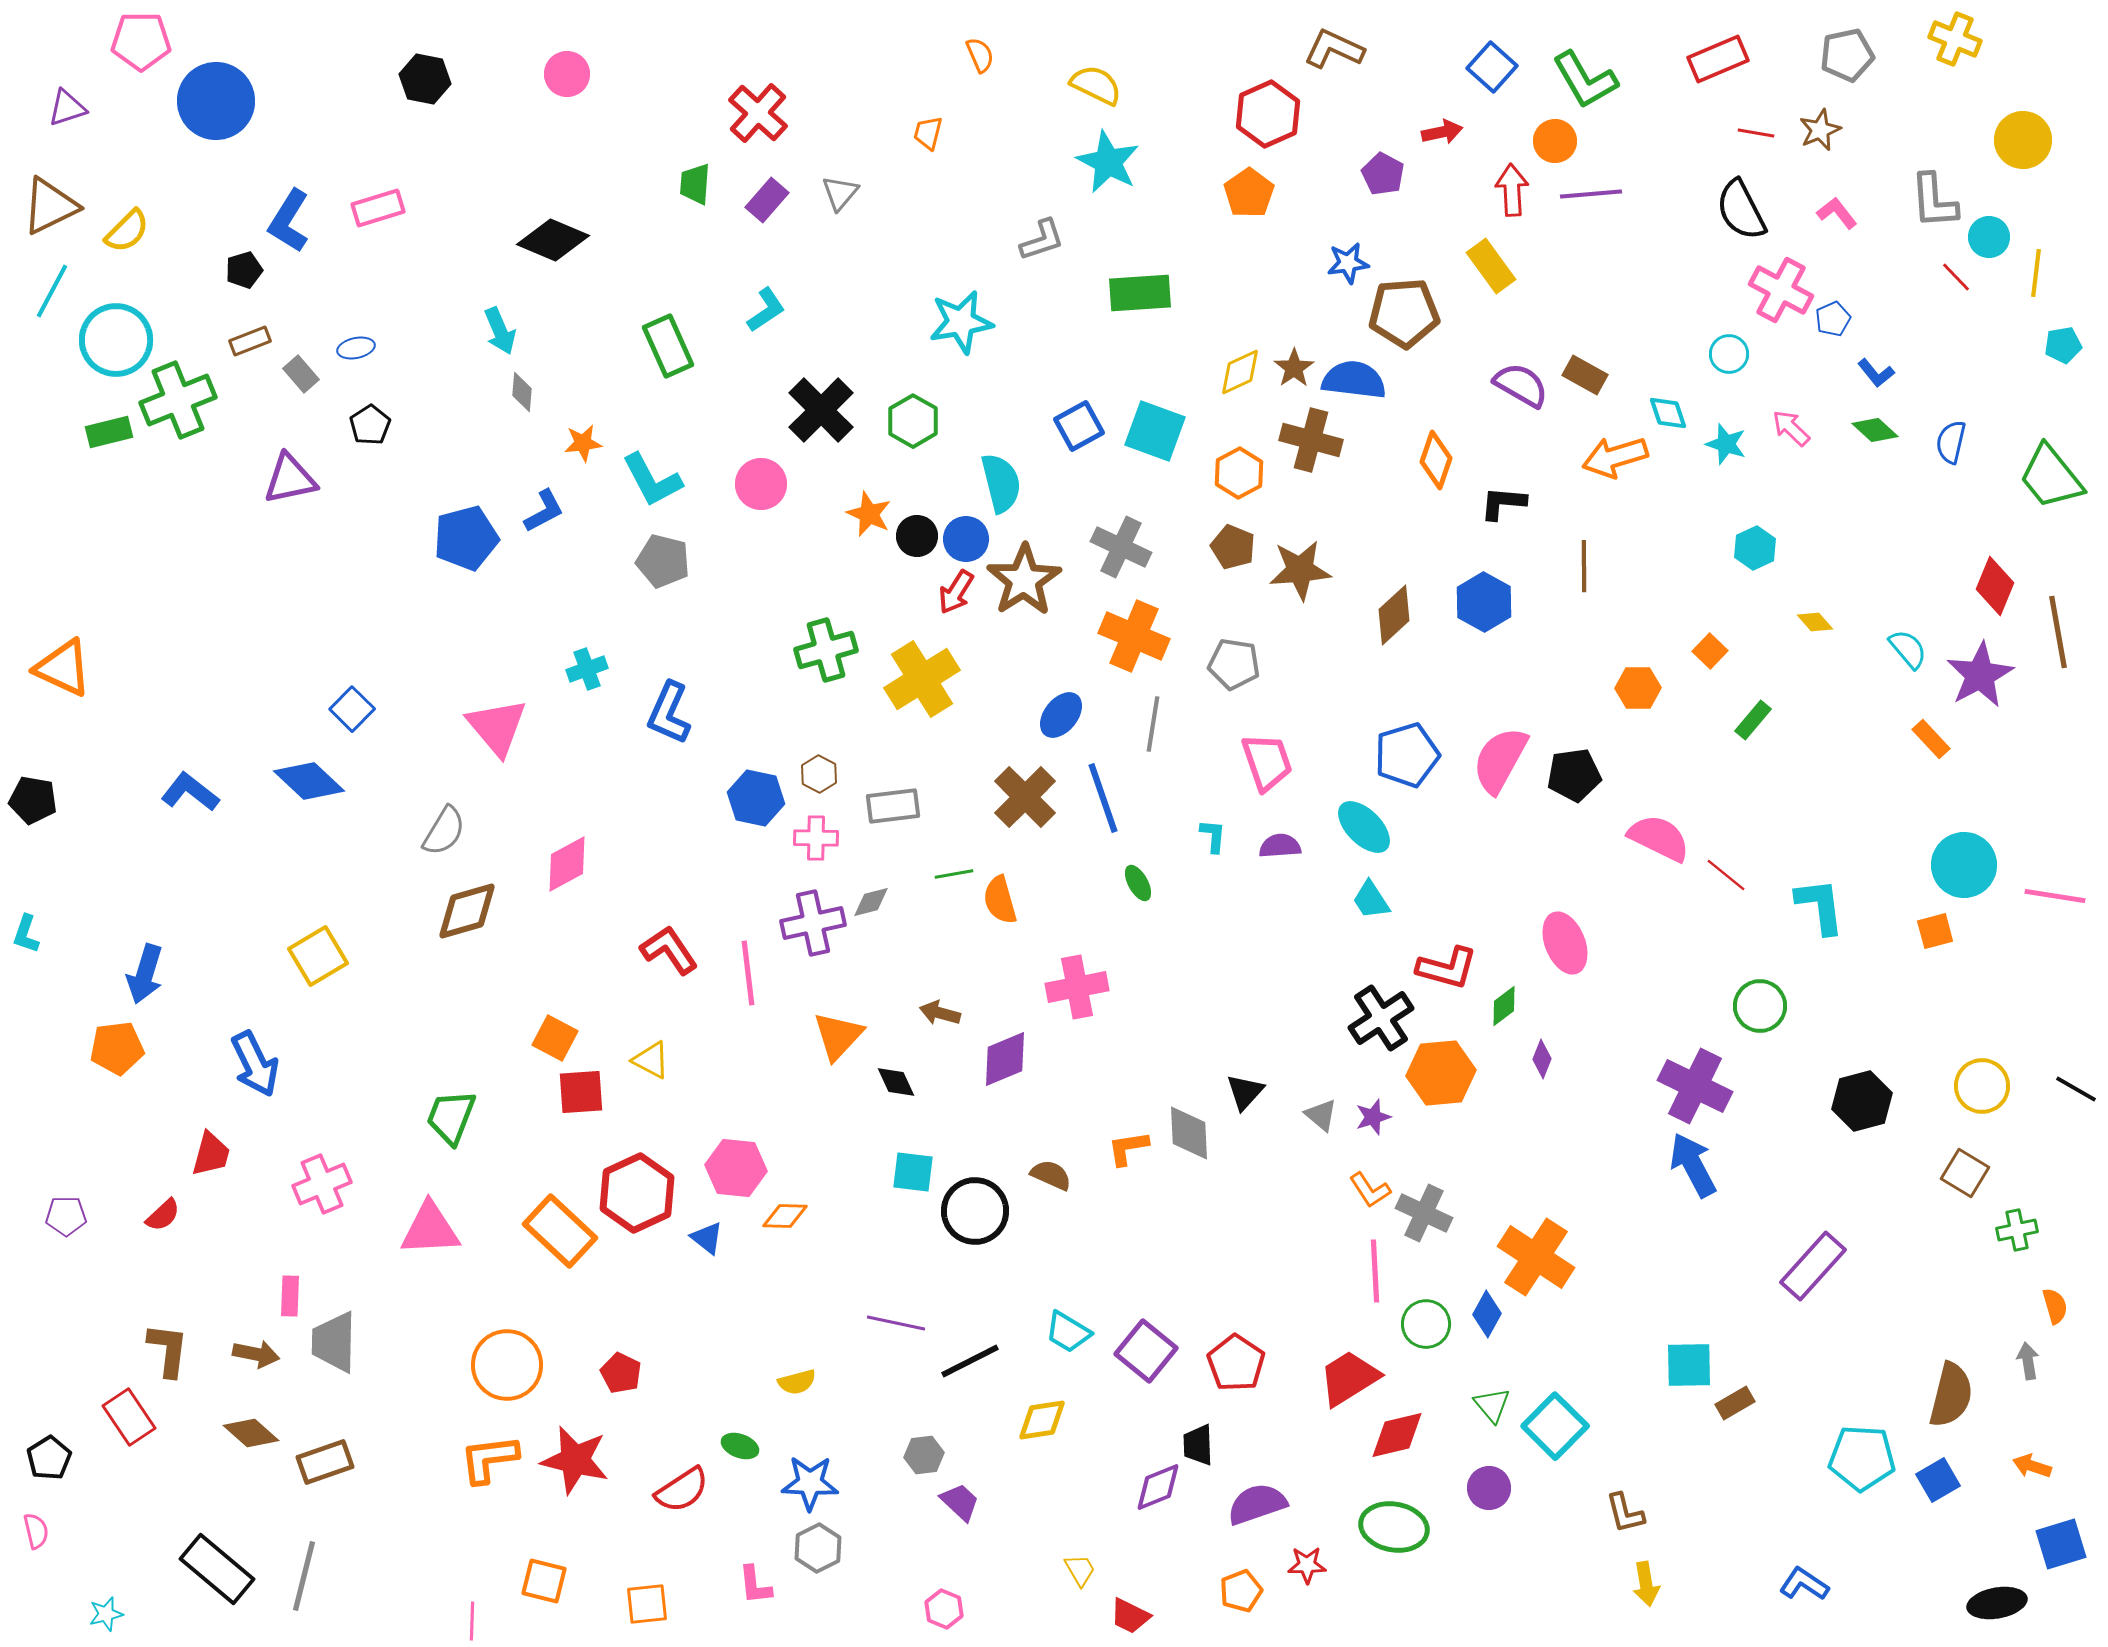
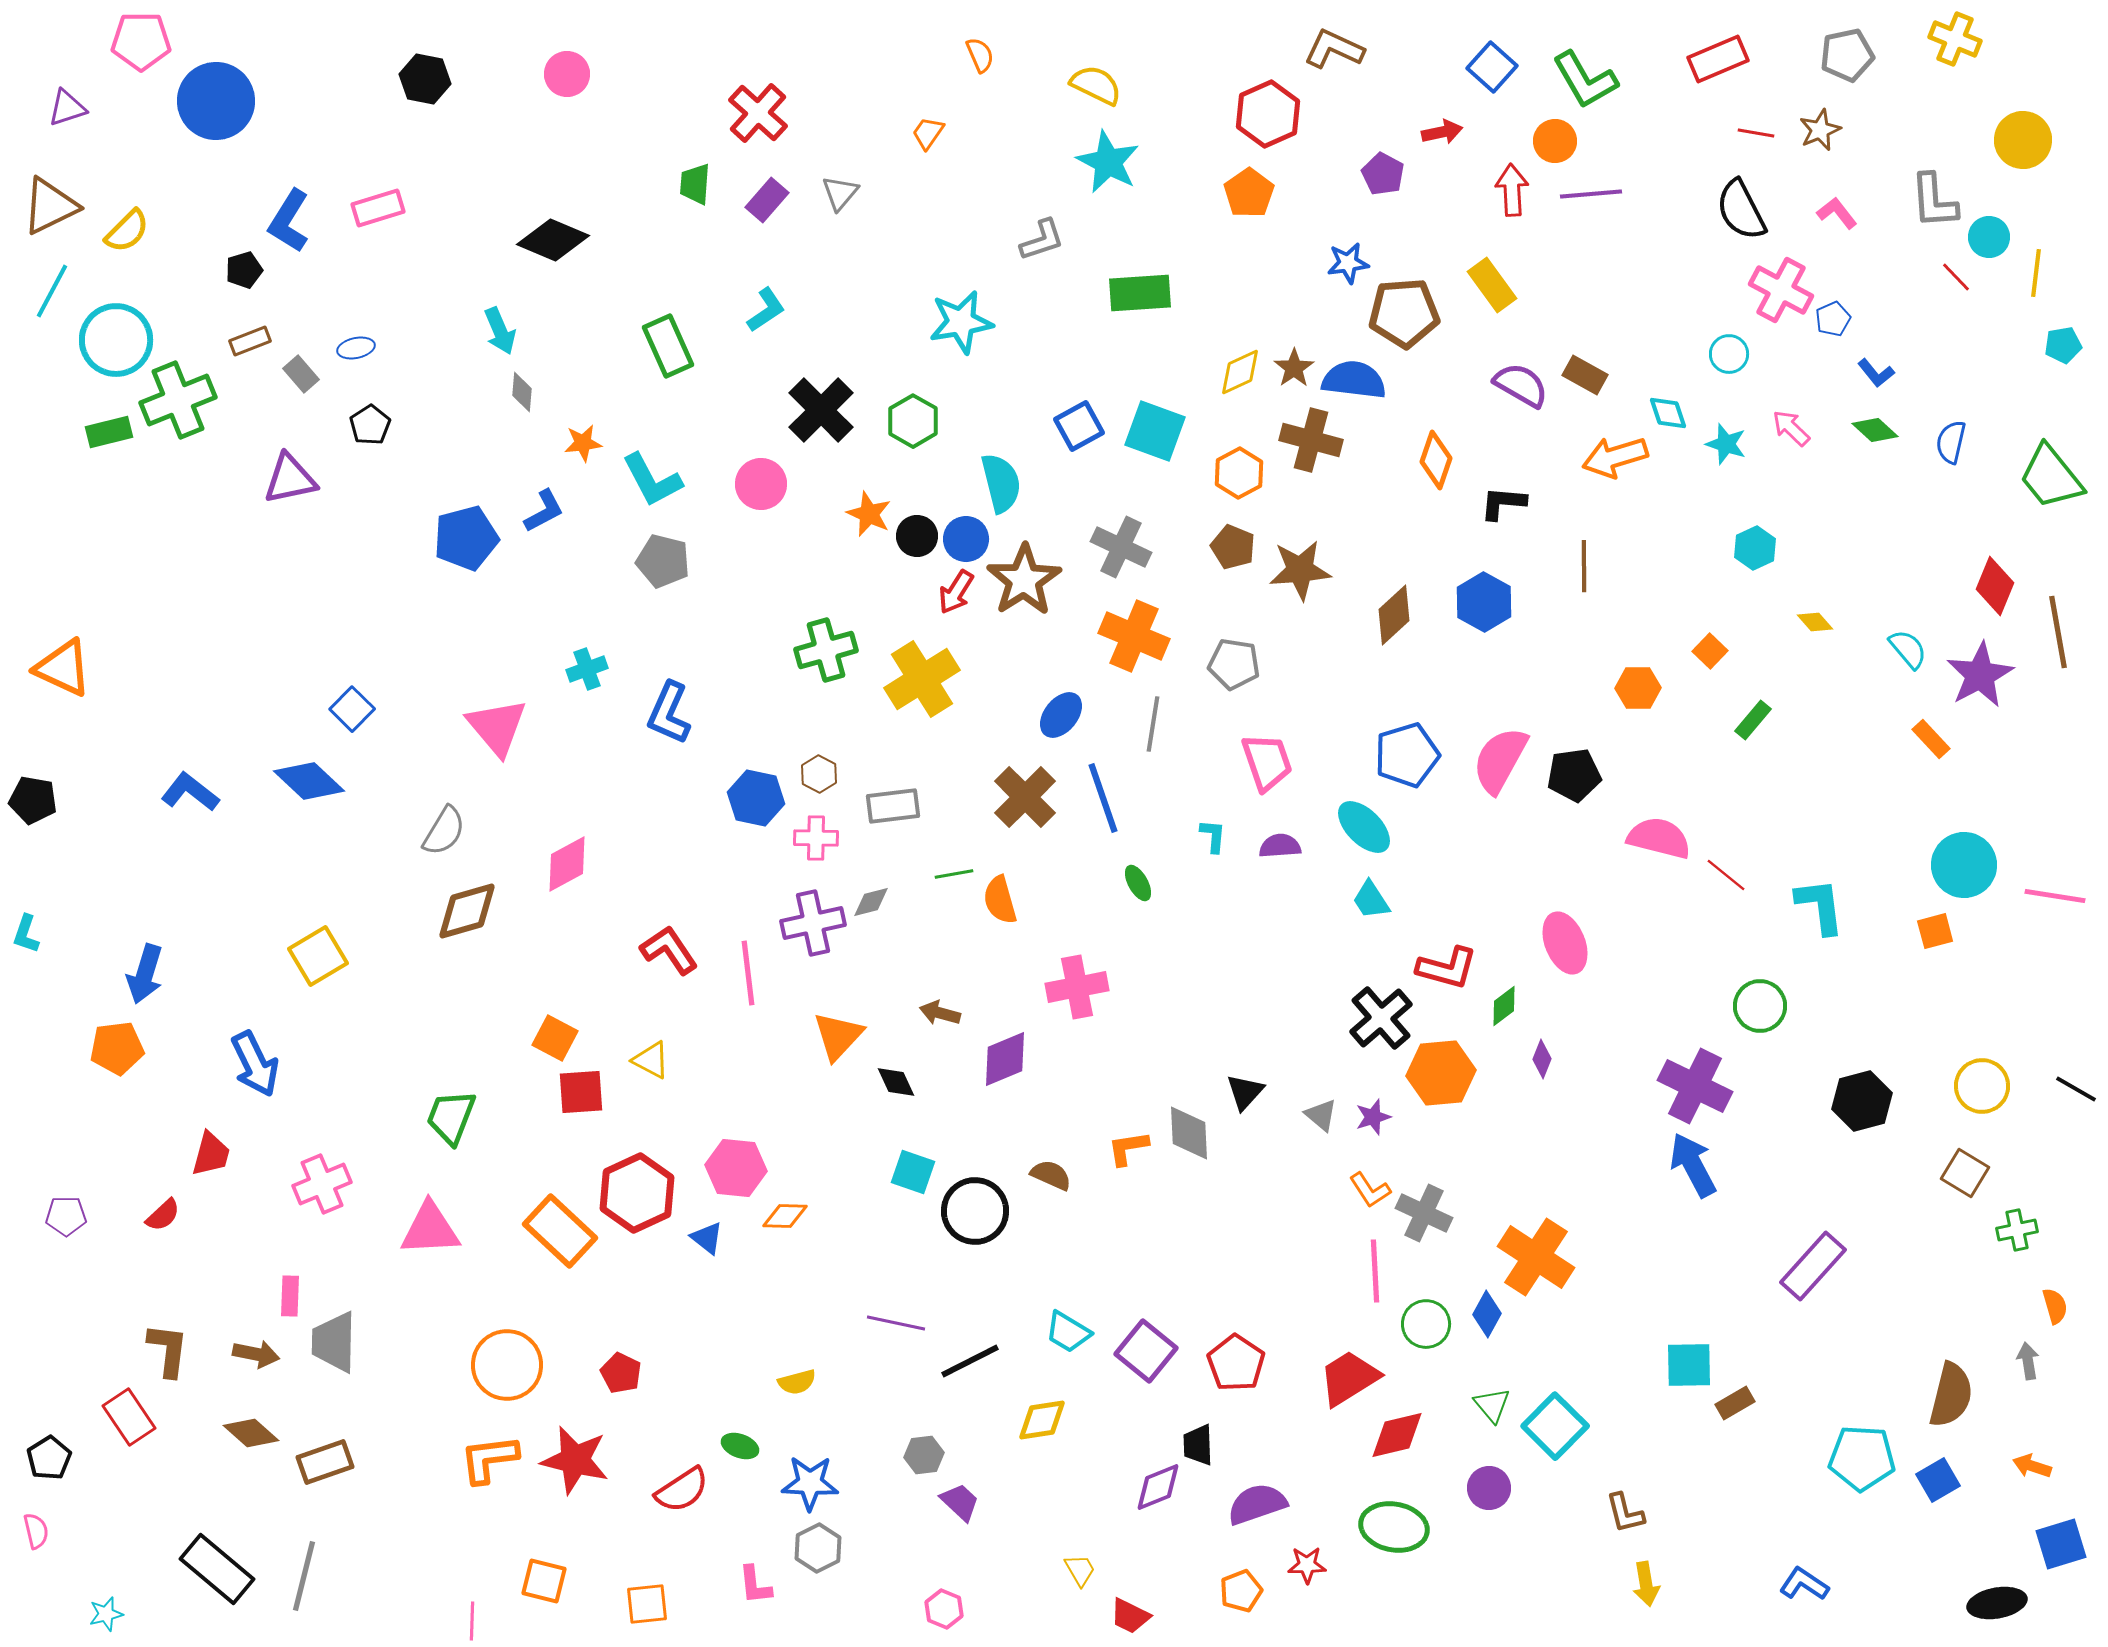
orange trapezoid at (928, 133): rotated 21 degrees clockwise
yellow rectangle at (1491, 266): moved 1 px right, 19 px down
pink semicircle at (1659, 838): rotated 12 degrees counterclockwise
black cross at (1381, 1018): rotated 8 degrees counterclockwise
cyan square at (913, 1172): rotated 12 degrees clockwise
